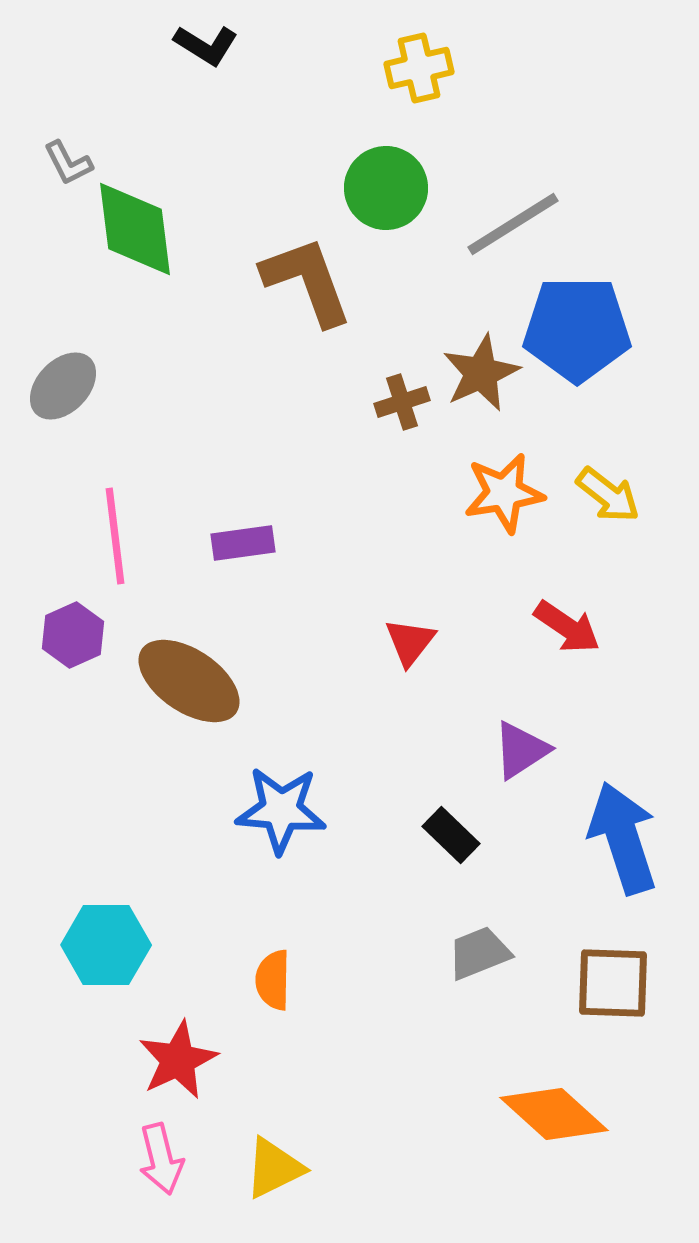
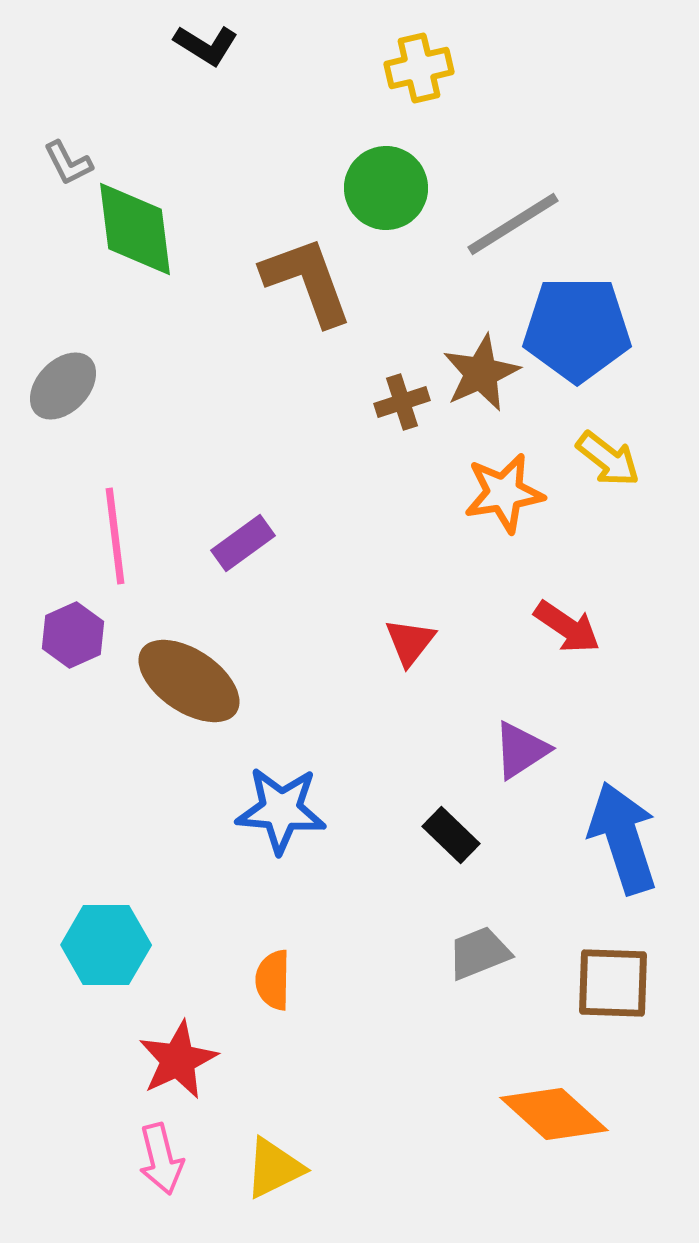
yellow arrow: moved 36 px up
purple rectangle: rotated 28 degrees counterclockwise
